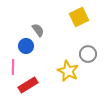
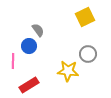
yellow square: moved 6 px right
blue circle: moved 3 px right
pink line: moved 6 px up
yellow star: rotated 20 degrees counterclockwise
red rectangle: moved 1 px right
